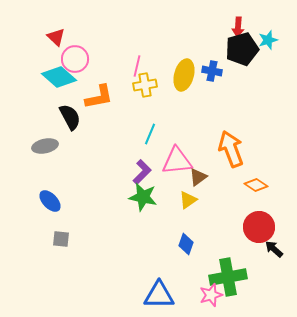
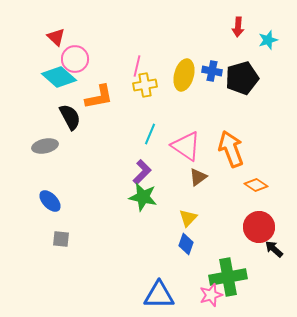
black pentagon: moved 29 px down
pink triangle: moved 9 px right, 15 px up; rotated 40 degrees clockwise
yellow triangle: moved 18 px down; rotated 12 degrees counterclockwise
